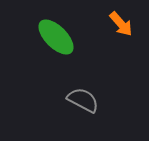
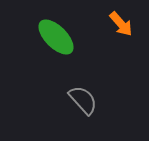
gray semicircle: rotated 20 degrees clockwise
